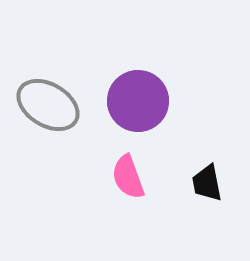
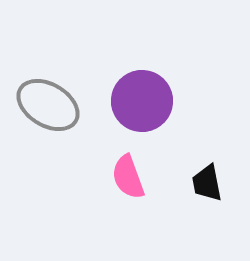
purple circle: moved 4 px right
